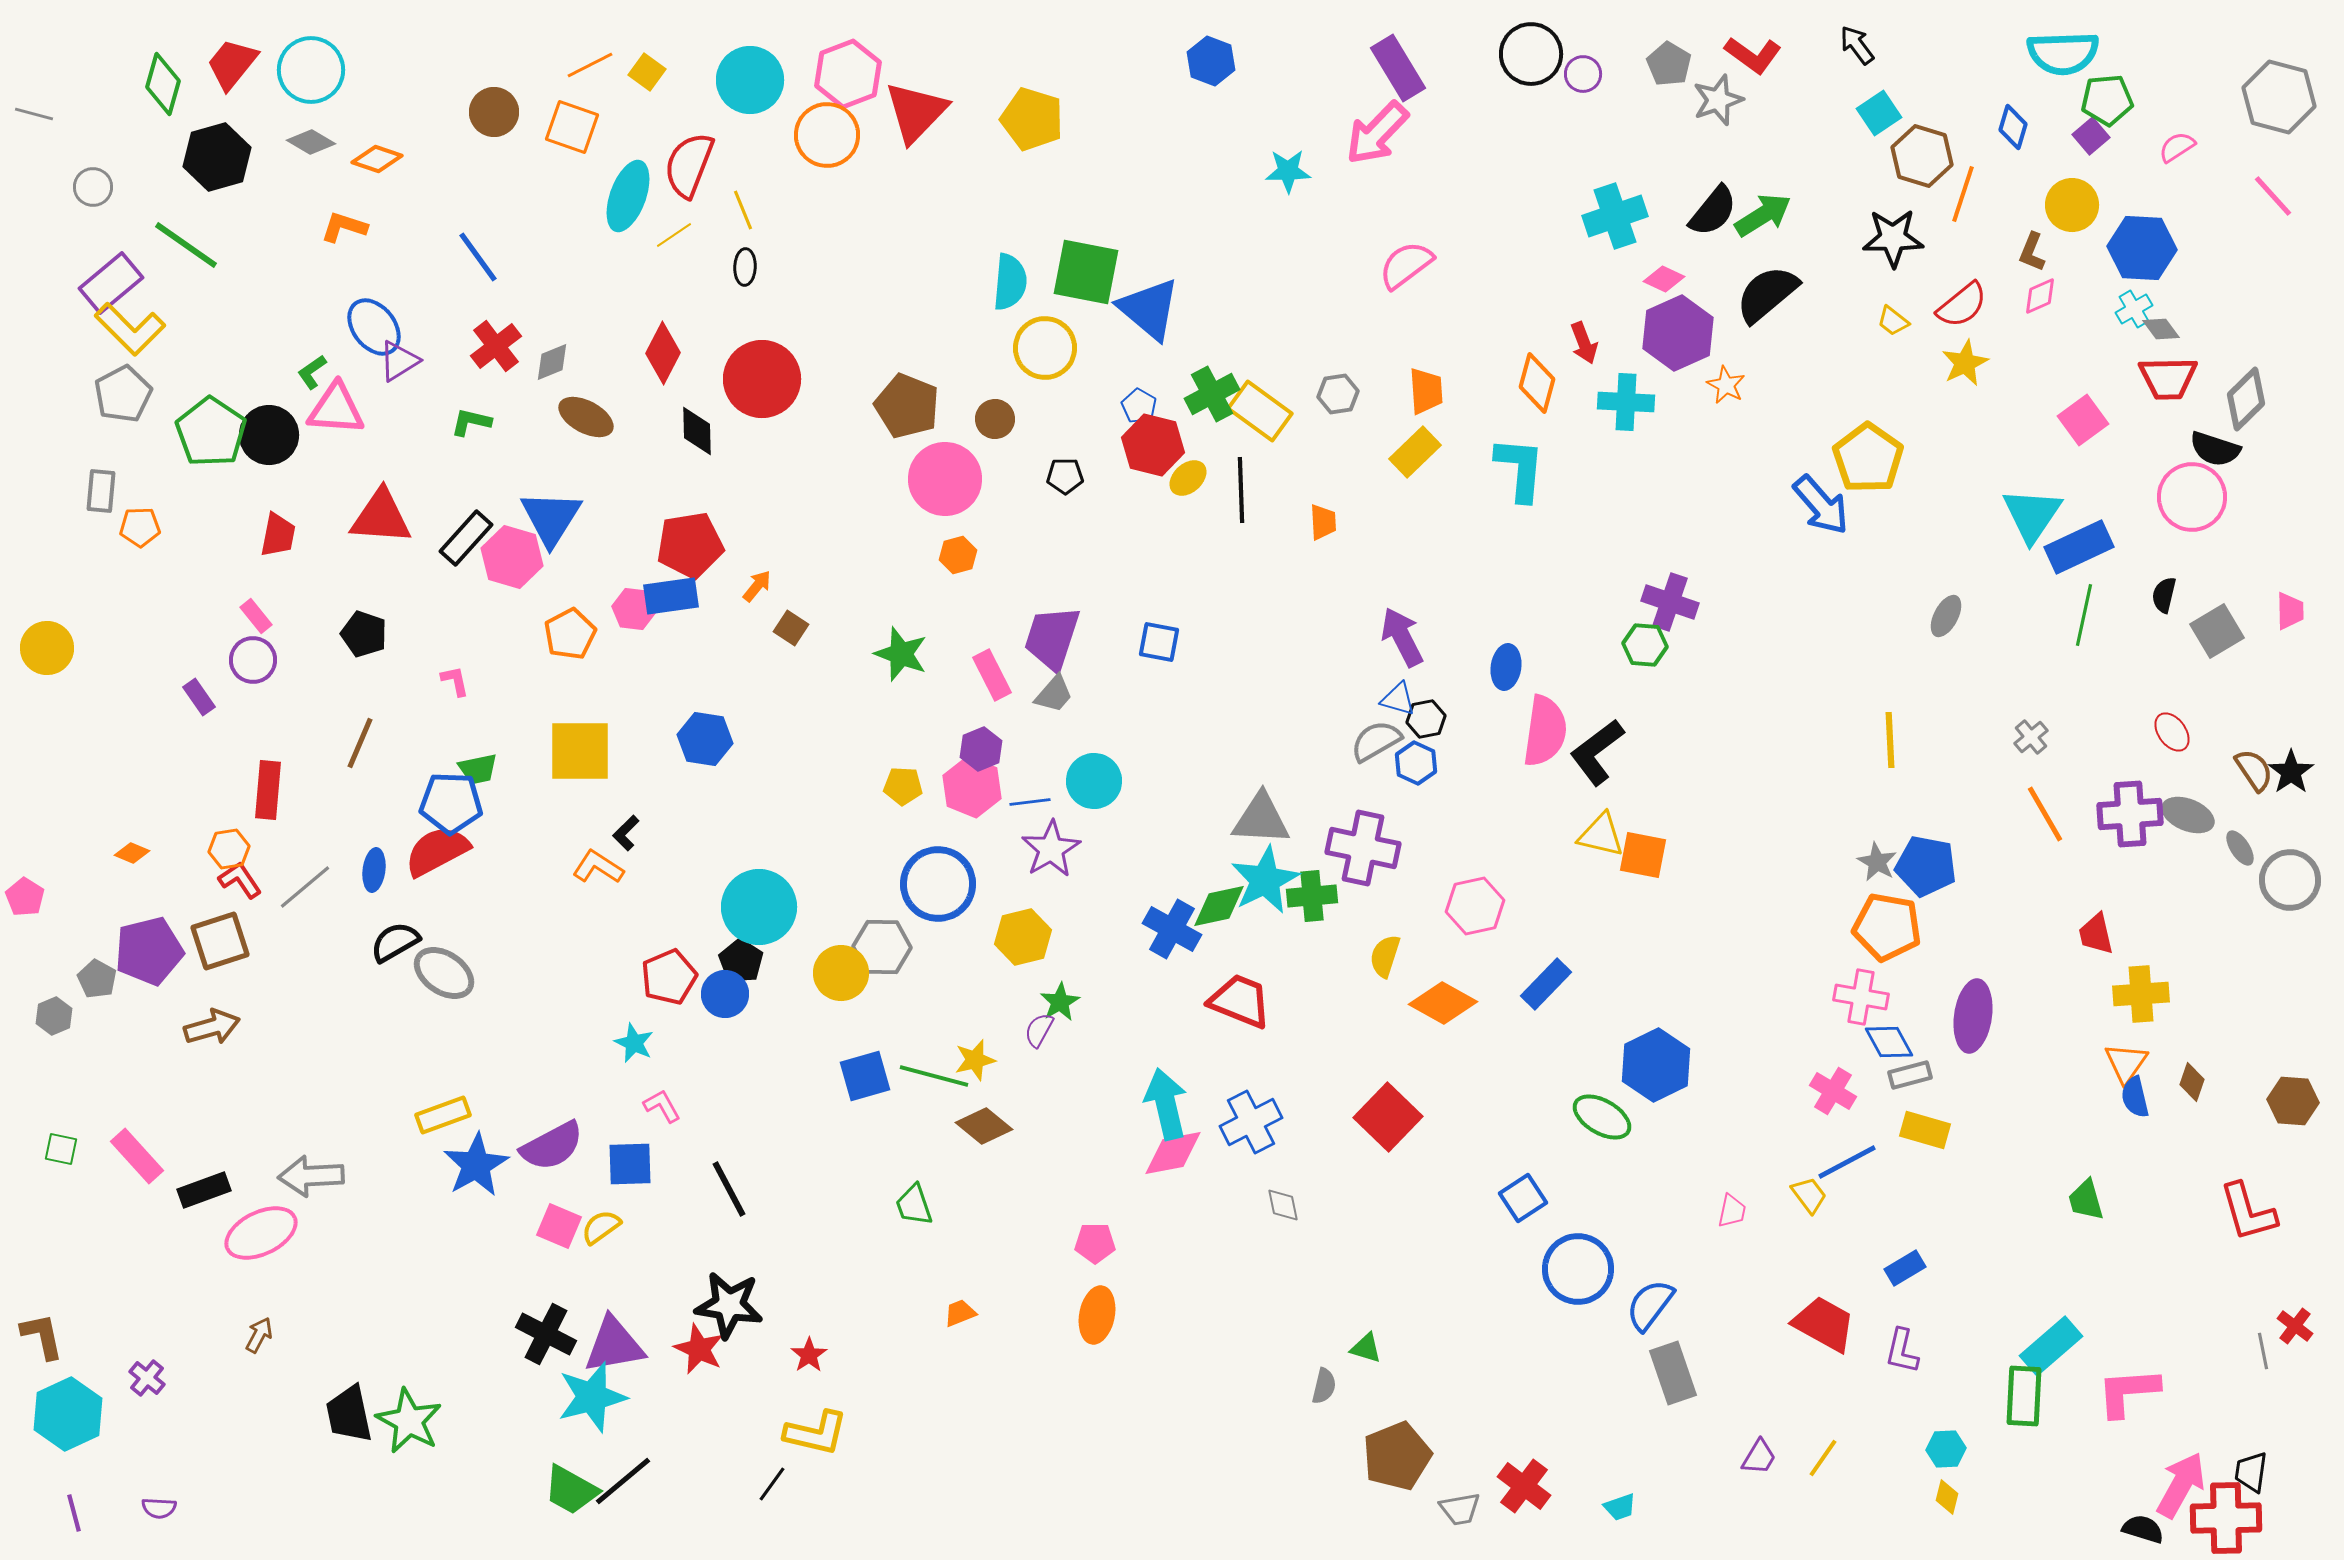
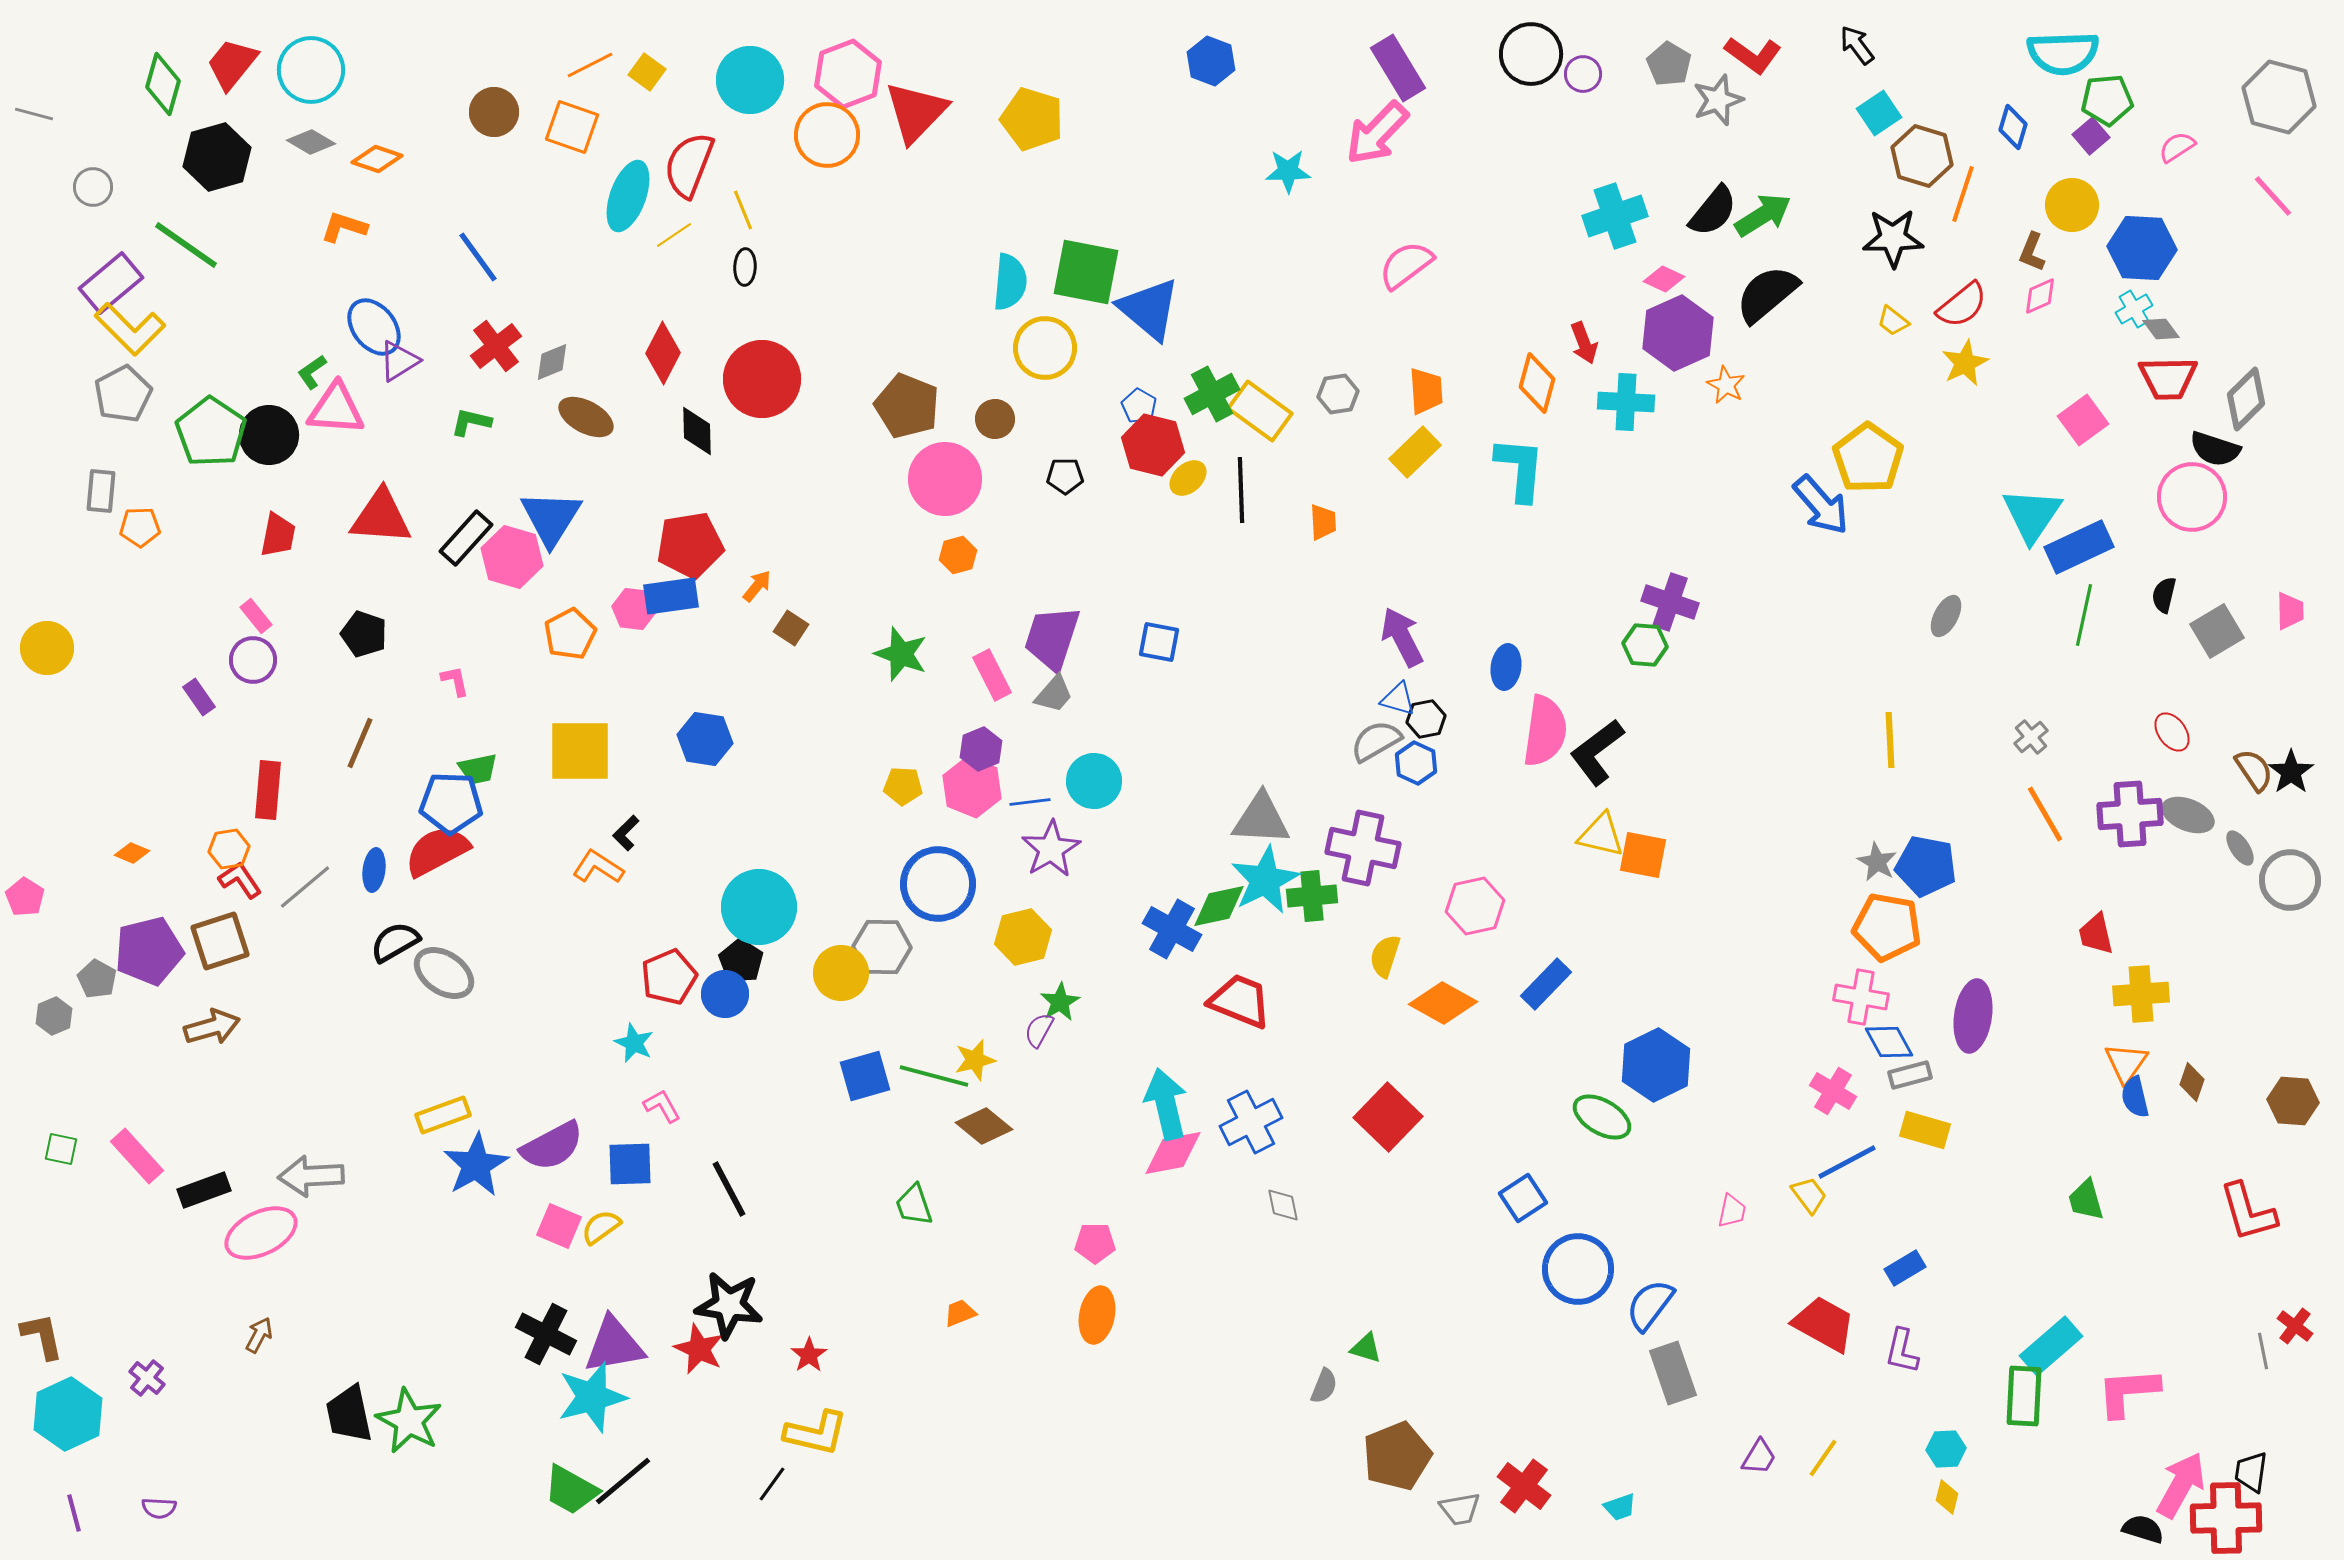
gray semicircle at (1324, 1386): rotated 9 degrees clockwise
